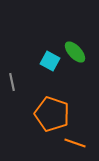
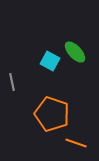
orange line: moved 1 px right
